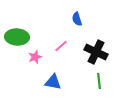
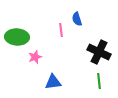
pink line: moved 16 px up; rotated 56 degrees counterclockwise
black cross: moved 3 px right
blue triangle: rotated 18 degrees counterclockwise
